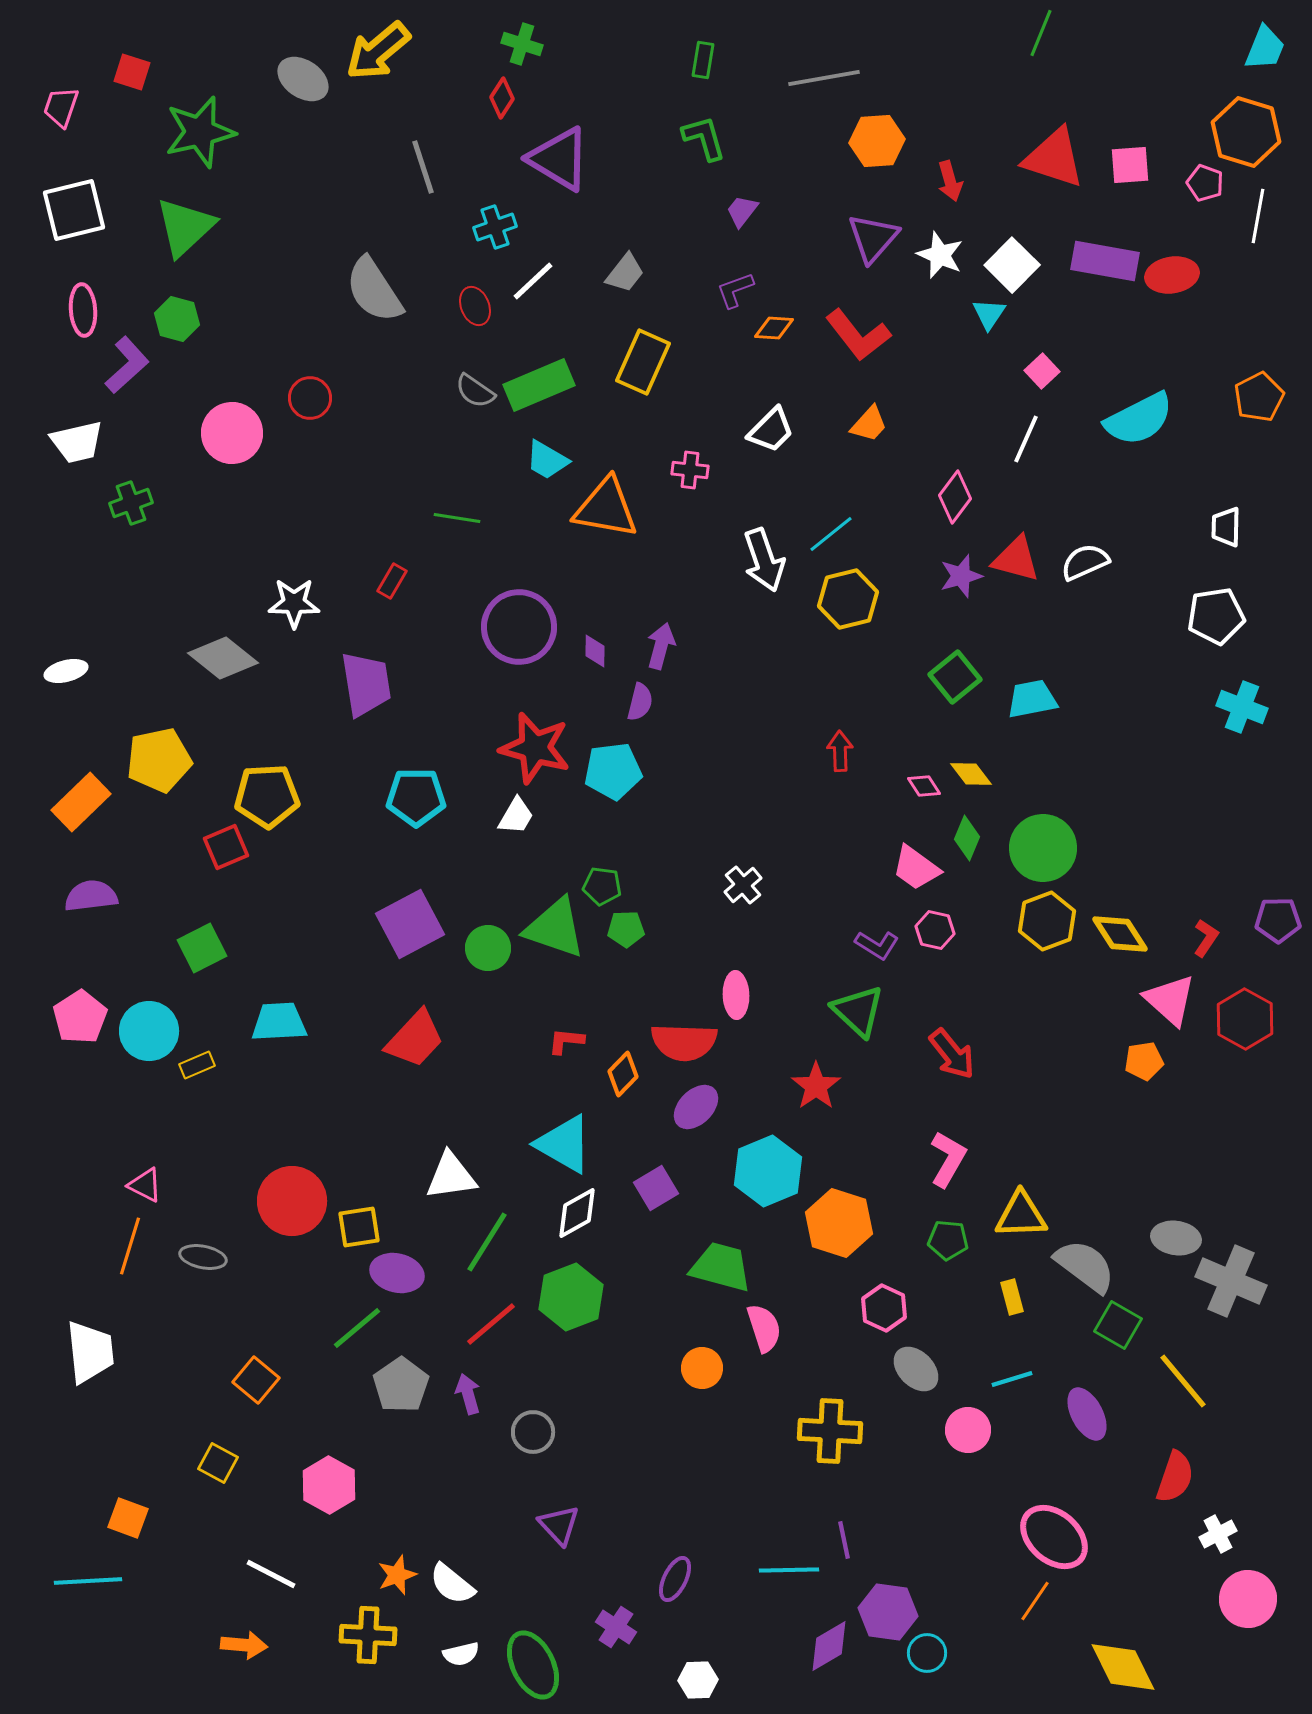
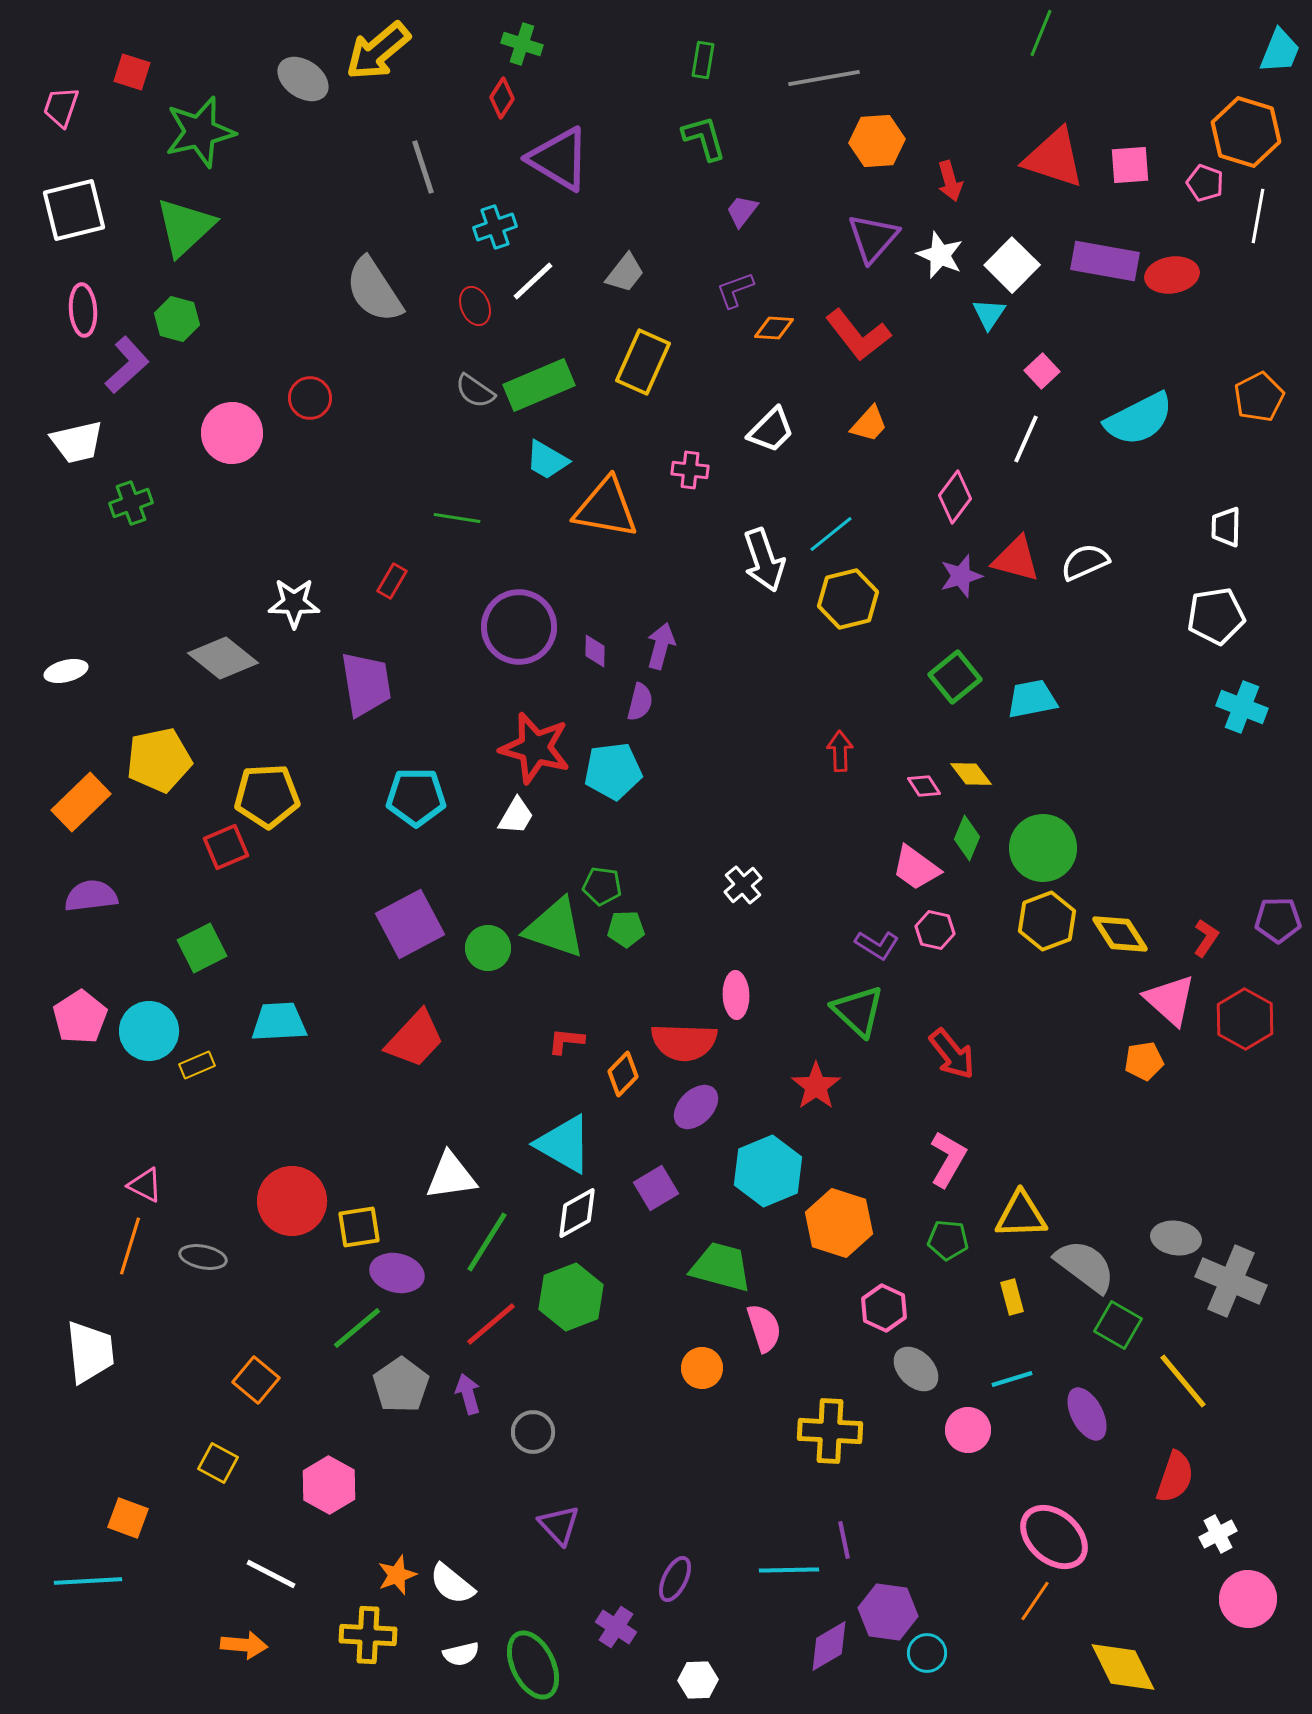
cyan trapezoid at (1265, 48): moved 15 px right, 3 px down
